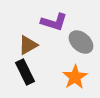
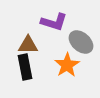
brown triangle: rotated 30 degrees clockwise
black rectangle: moved 5 px up; rotated 15 degrees clockwise
orange star: moved 8 px left, 12 px up
